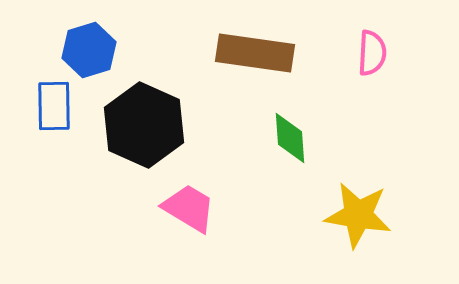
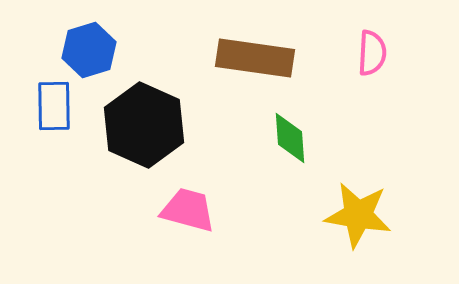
brown rectangle: moved 5 px down
pink trapezoid: moved 1 px left, 2 px down; rotated 16 degrees counterclockwise
